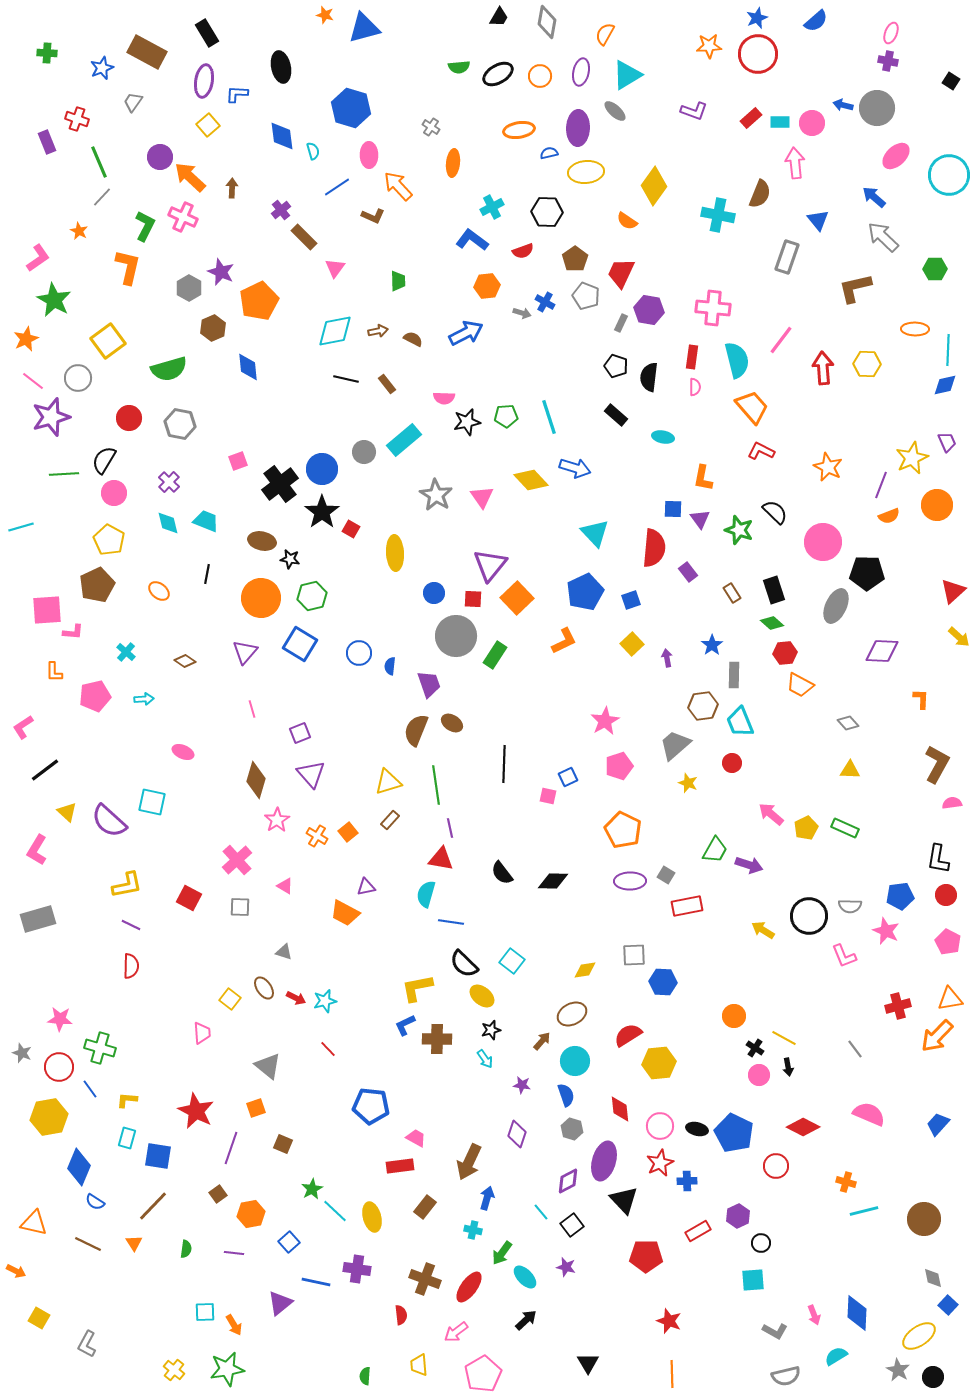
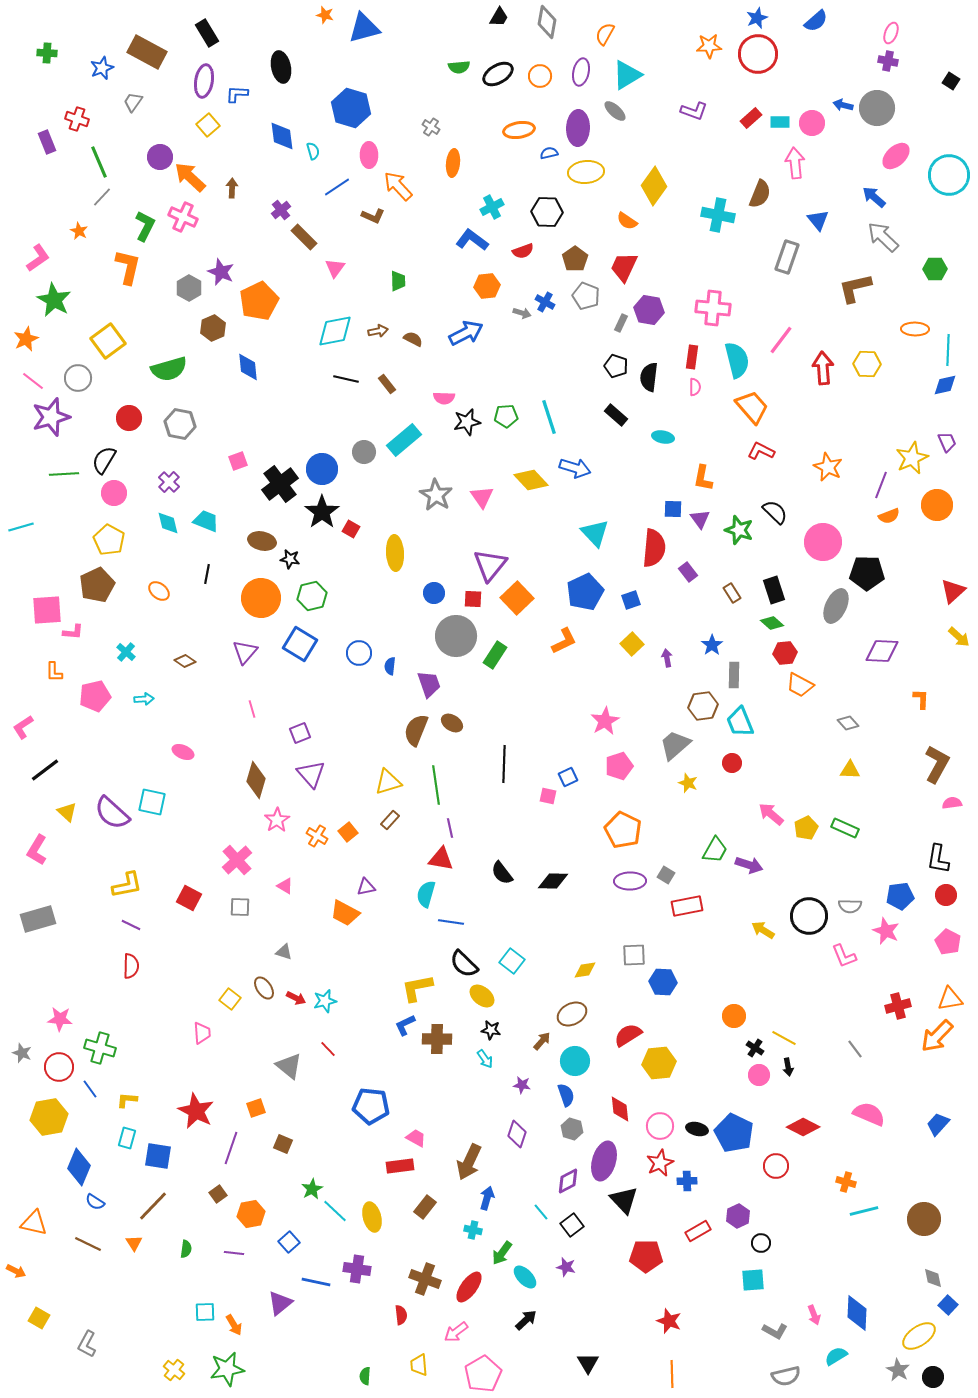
red trapezoid at (621, 273): moved 3 px right, 6 px up
purple semicircle at (109, 821): moved 3 px right, 8 px up
black star at (491, 1030): rotated 24 degrees clockwise
gray triangle at (268, 1066): moved 21 px right
